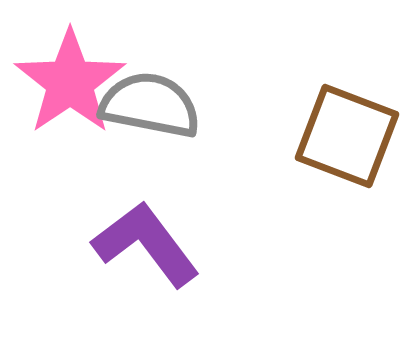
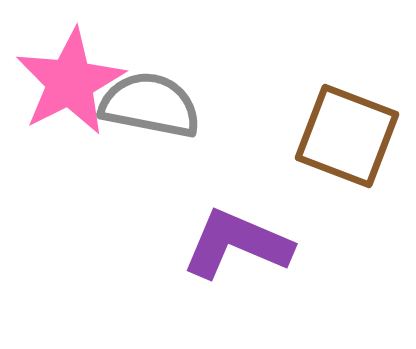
pink star: rotated 7 degrees clockwise
purple L-shape: moved 91 px right; rotated 30 degrees counterclockwise
